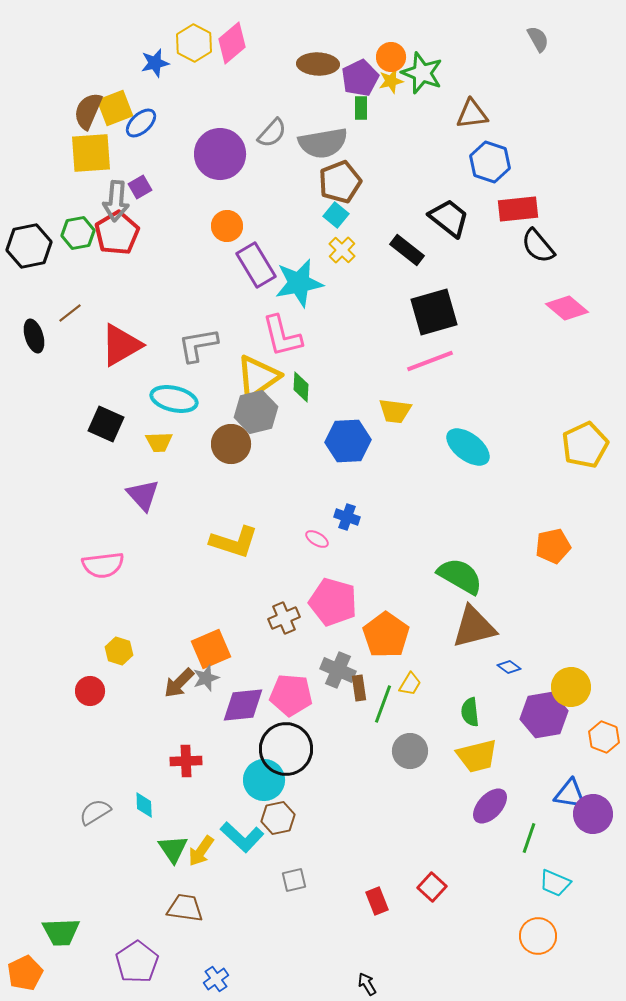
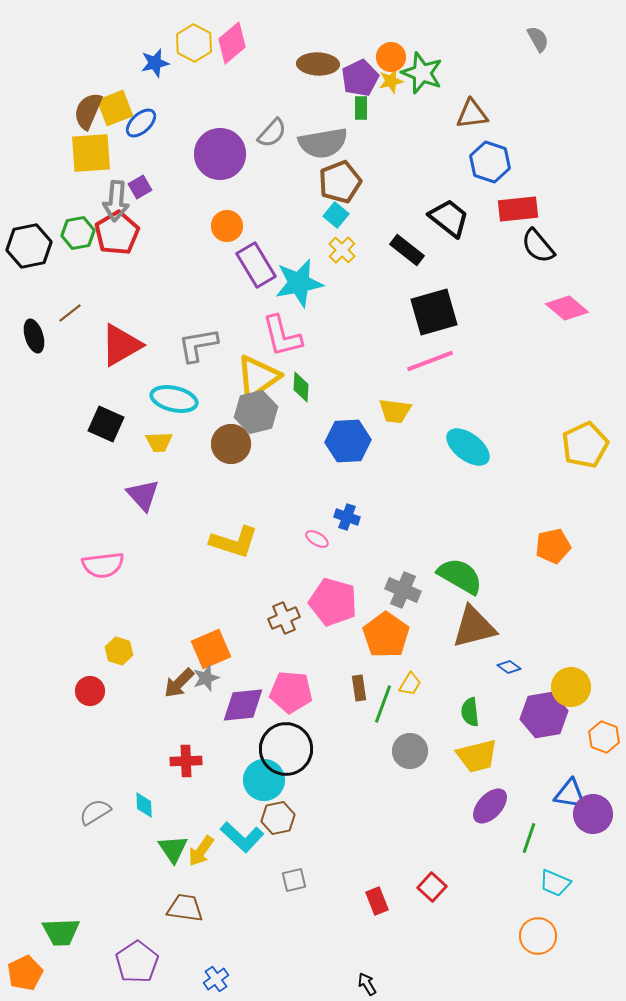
gray cross at (338, 670): moved 65 px right, 80 px up
pink pentagon at (291, 695): moved 3 px up
